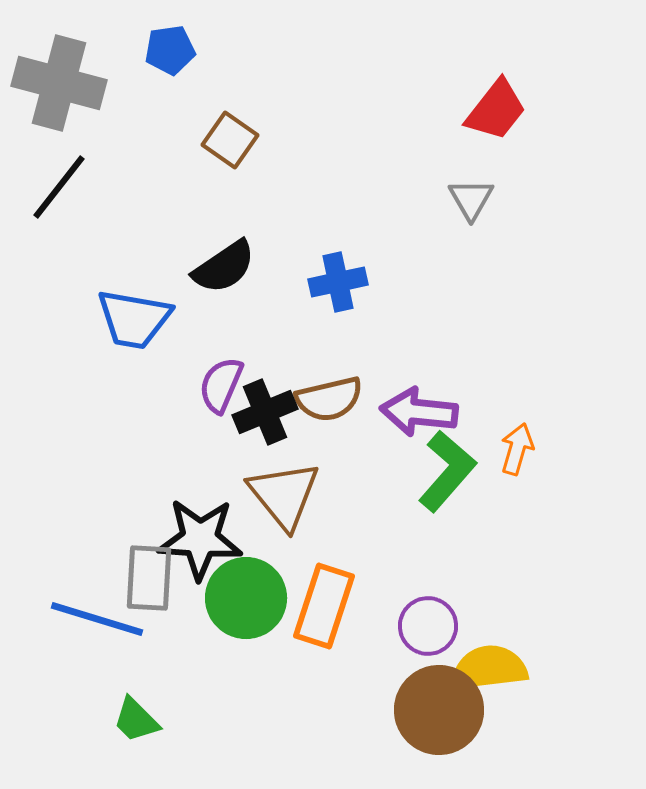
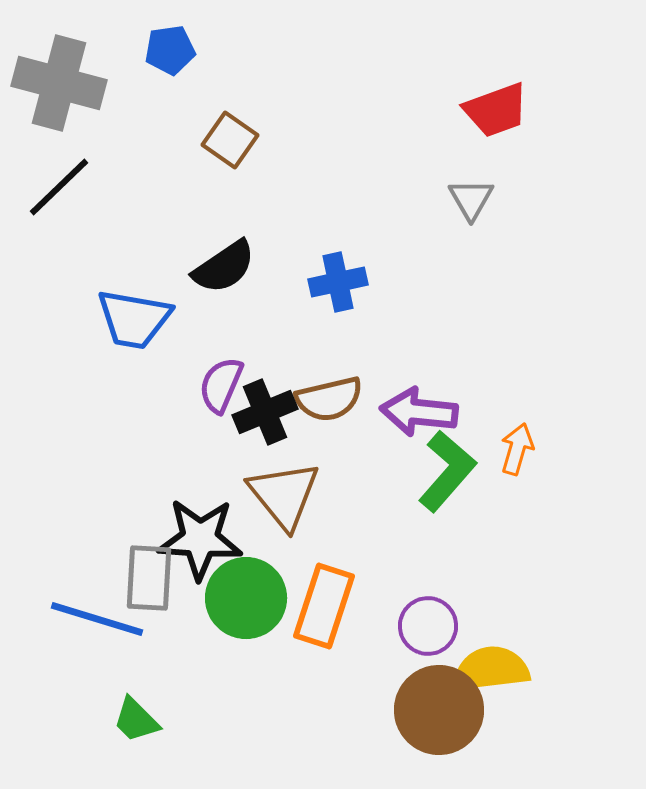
red trapezoid: rotated 32 degrees clockwise
black line: rotated 8 degrees clockwise
yellow semicircle: moved 2 px right, 1 px down
